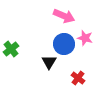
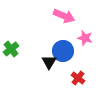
blue circle: moved 1 px left, 7 px down
